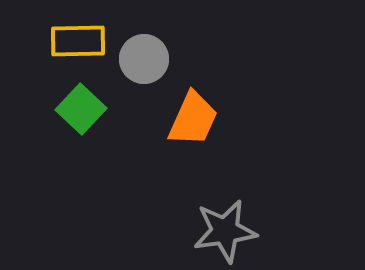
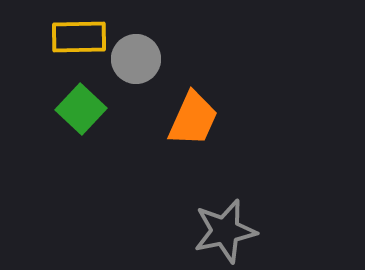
yellow rectangle: moved 1 px right, 4 px up
gray circle: moved 8 px left
gray star: rotated 4 degrees counterclockwise
